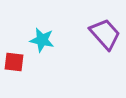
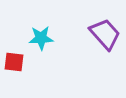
cyan star: moved 1 px left, 2 px up; rotated 15 degrees counterclockwise
